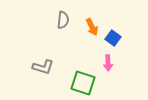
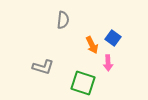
orange arrow: moved 18 px down
